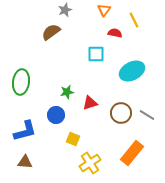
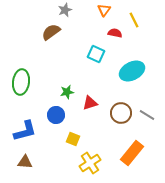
cyan square: rotated 24 degrees clockwise
